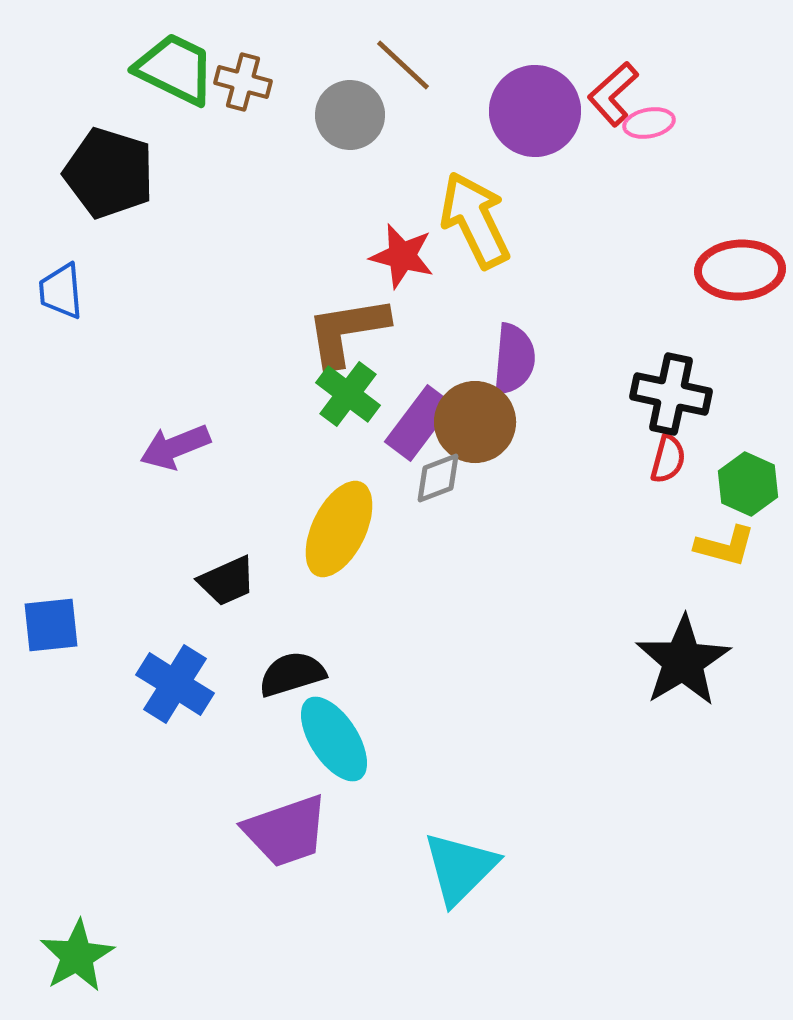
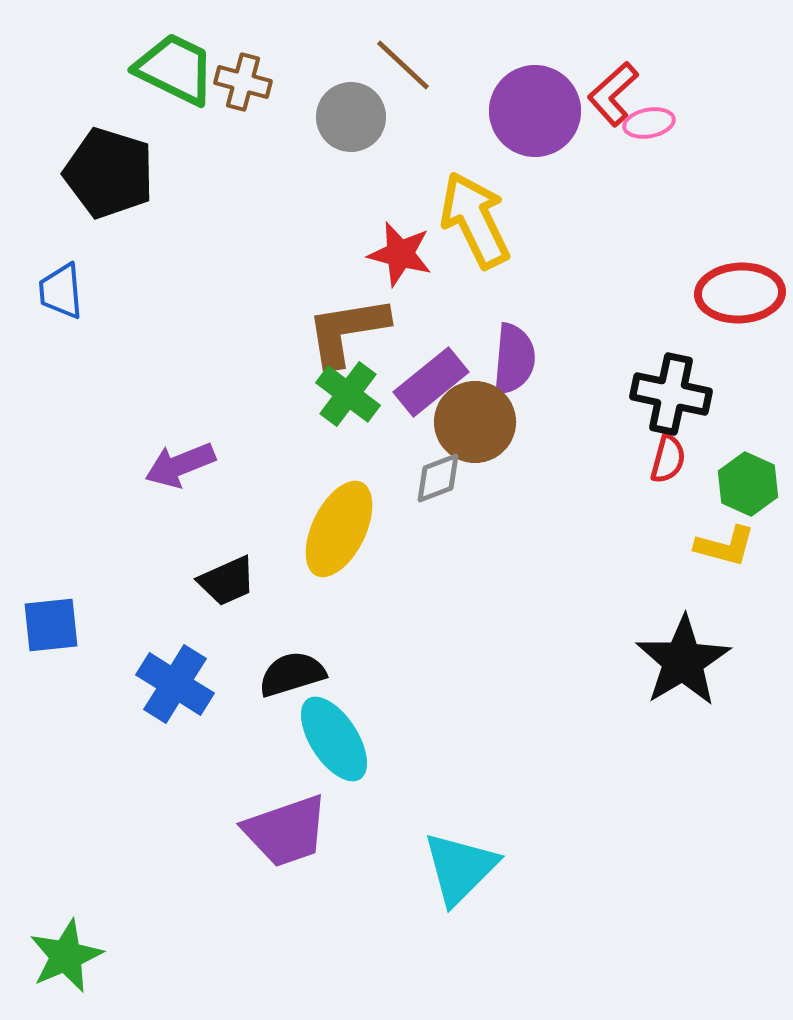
gray circle: moved 1 px right, 2 px down
red star: moved 2 px left, 2 px up
red ellipse: moved 23 px down
purple rectangle: moved 12 px right, 41 px up; rotated 14 degrees clockwise
purple arrow: moved 5 px right, 18 px down
green star: moved 11 px left; rotated 6 degrees clockwise
